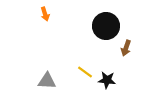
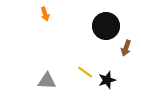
black star: rotated 24 degrees counterclockwise
